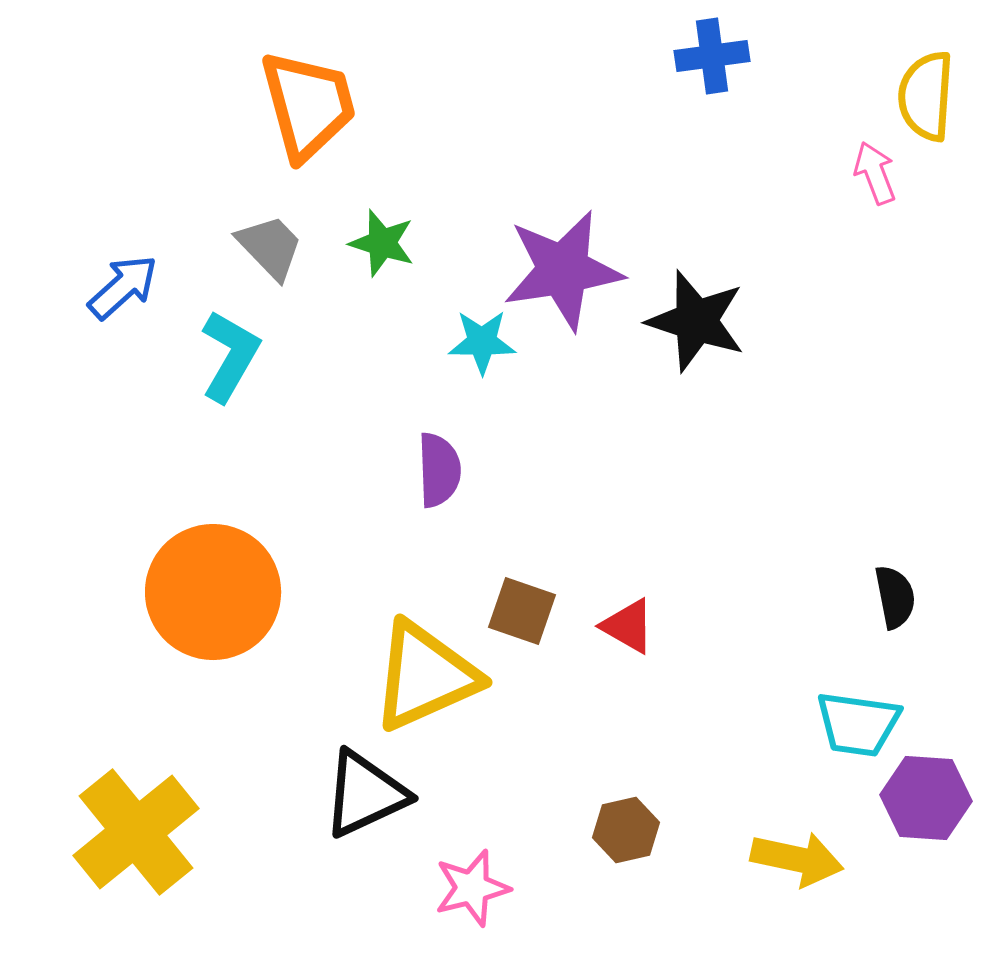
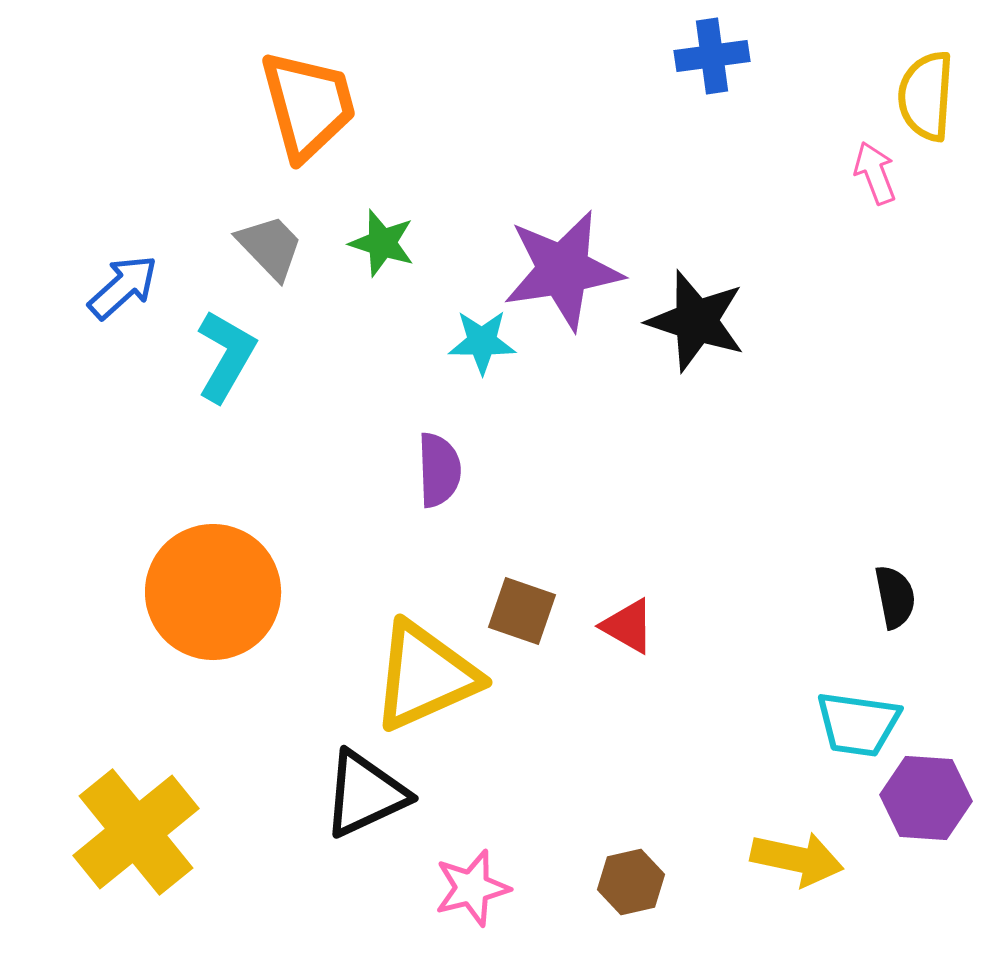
cyan L-shape: moved 4 px left
brown hexagon: moved 5 px right, 52 px down
